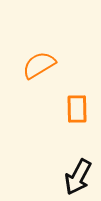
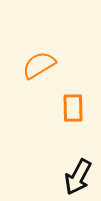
orange rectangle: moved 4 px left, 1 px up
